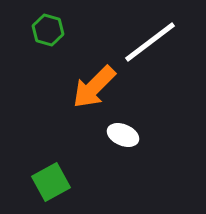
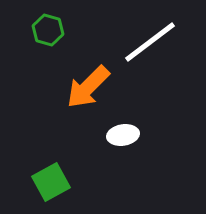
orange arrow: moved 6 px left
white ellipse: rotated 32 degrees counterclockwise
